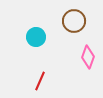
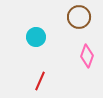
brown circle: moved 5 px right, 4 px up
pink diamond: moved 1 px left, 1 px up
